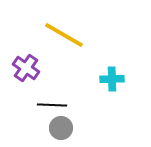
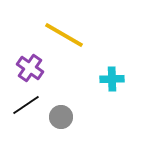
purple cross: moved 4 px right
black line: moved 26 px left; rotated 36 degrees counterclockwise
gray circle: moved 11 px up
